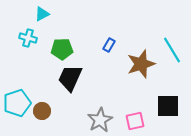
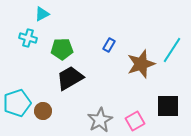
cyan line: rotated 64 degrees clockwise
black trapezoid: rotated 36 degrees clockwise
brown circle: moved 1 px right
pink square: rotated 18 degrees counterclockwise
